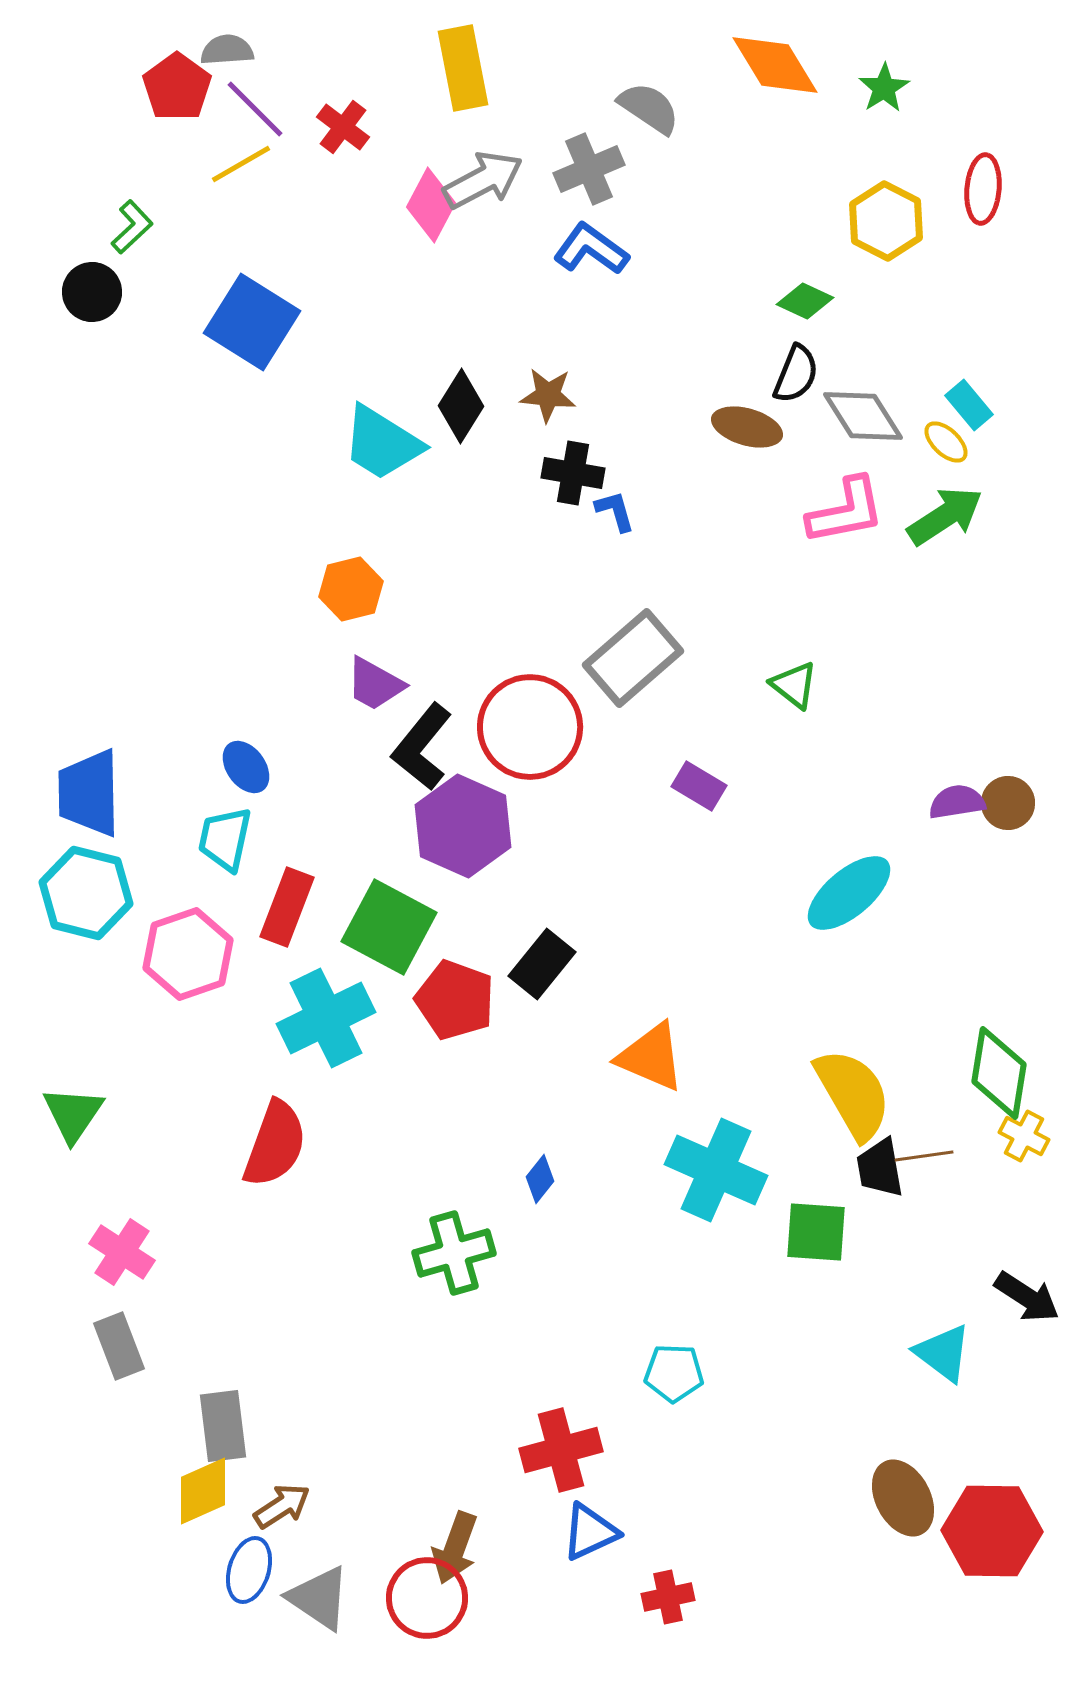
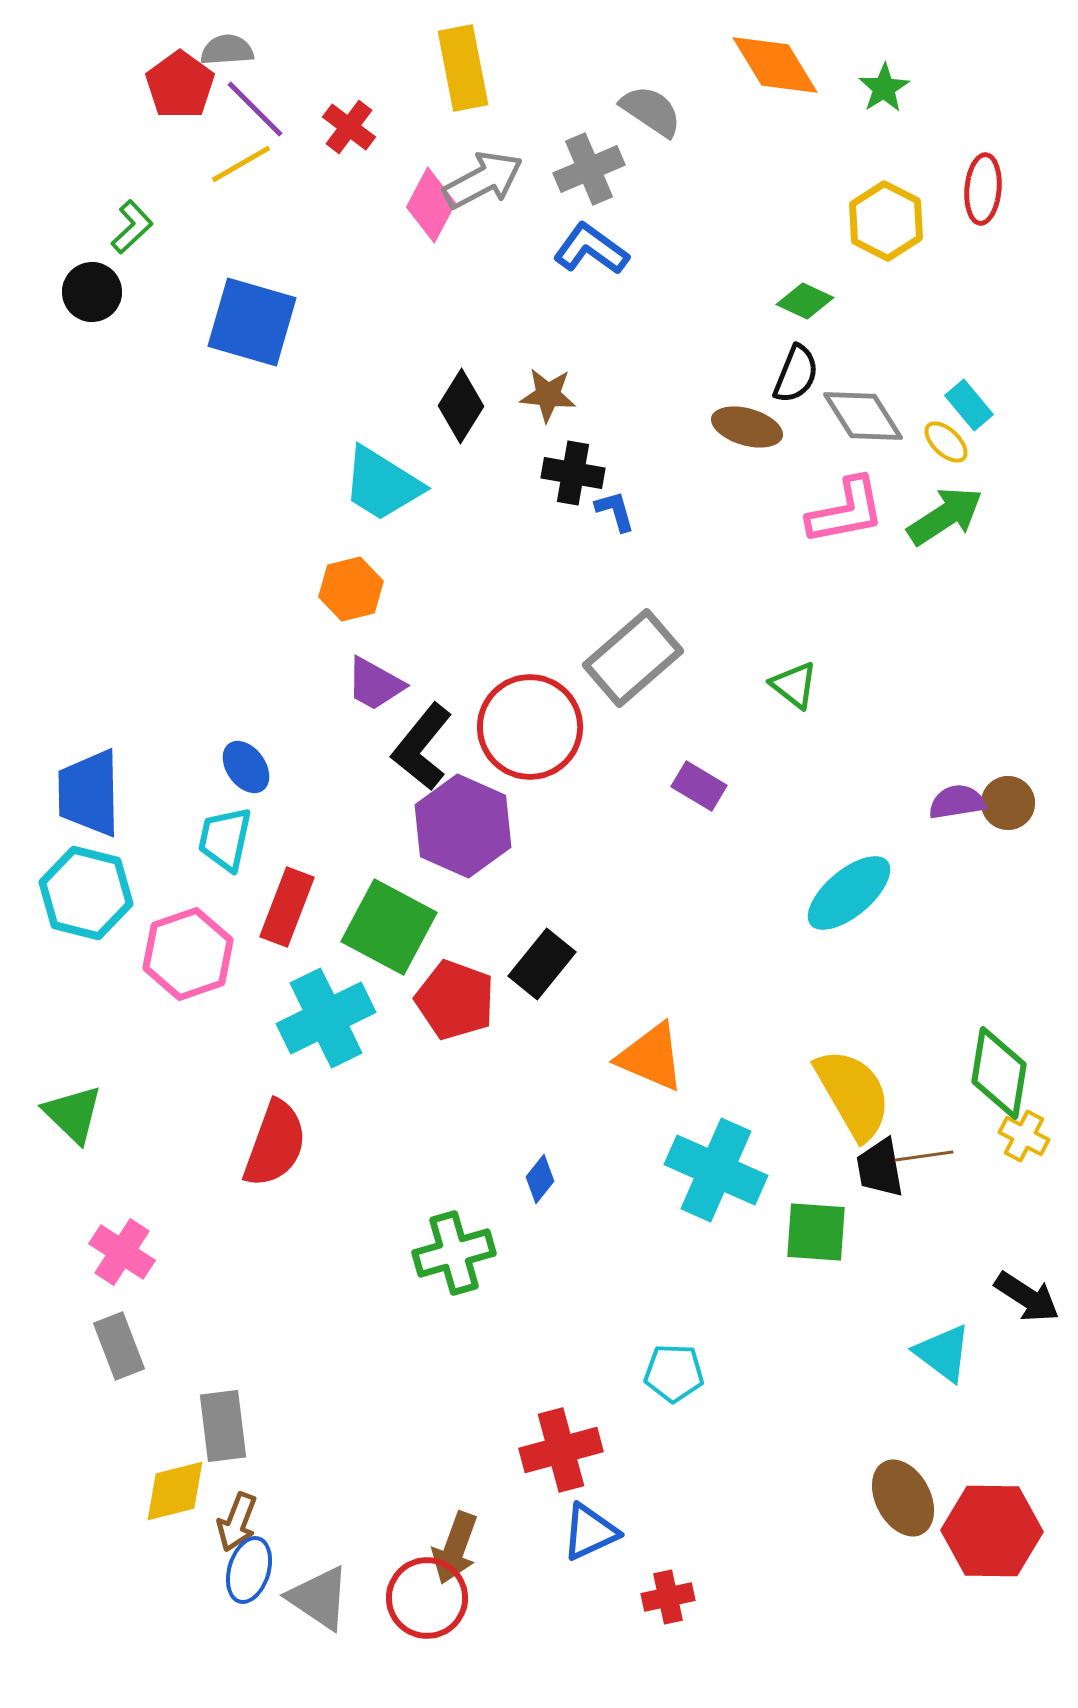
red pentagon at (177, 87): moved 3 px right, 2 px up
gray semicircle at (649, 108): moved 2 px right, 3 px down
red cross at (343, 127): moved 6 px right
blue square at (252, 322): rotated 16 degrees counterclockwise
cyan trapezoid at (382, 443): moved 41 px down
green triangle at (73, 1114): rotated 20 degrees counterclockwise
yellow diamond at (203, 1491): moved 28 px left; rotated 10 degrees clockwise
brown arrow at (282, 1506): moved 45 px left, 16 px down; rotated 144 degrees clockwise
